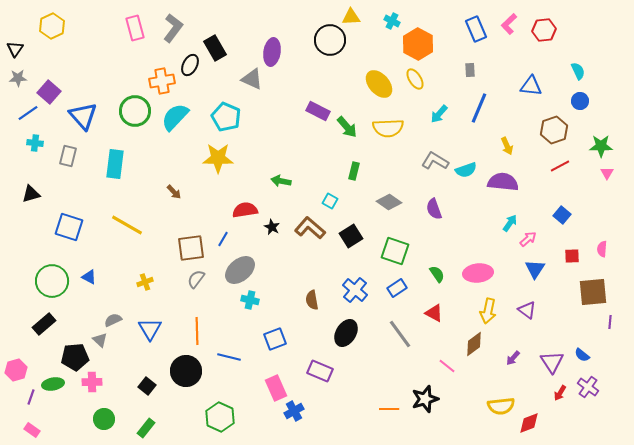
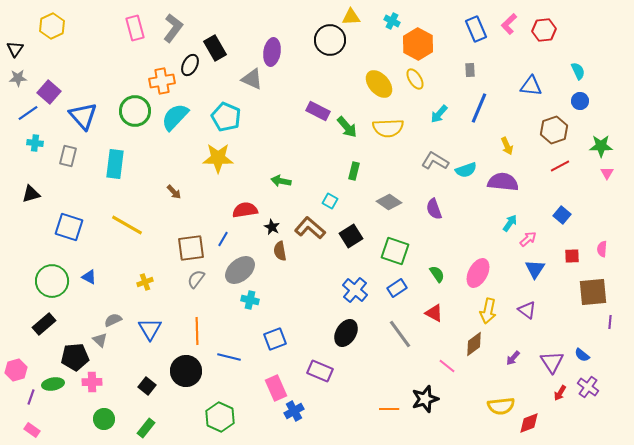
pink ellipse at (478, 273): rotated 56 degrees counterclockwise
brown semicircle at (312, 300): moved 32 px left, 49 px up
